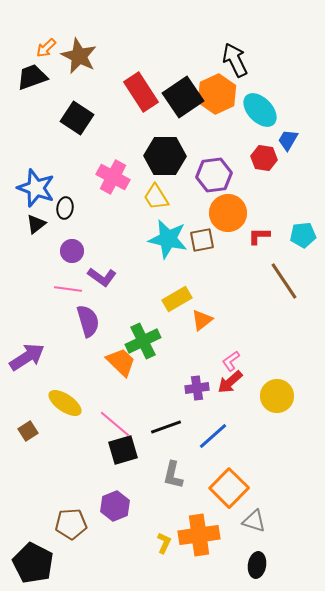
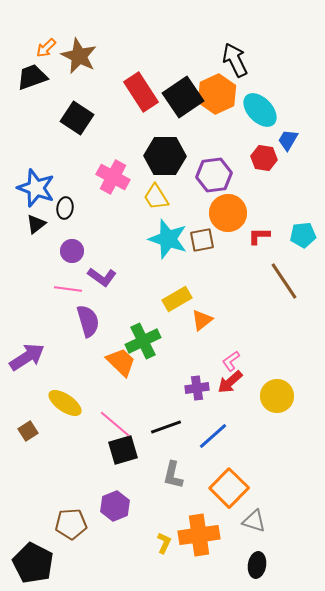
cyan star at (168, 239): rotated 6 degrees clockwise
